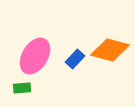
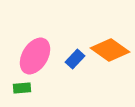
orange diamond: rotated 21 degrees clockwise
